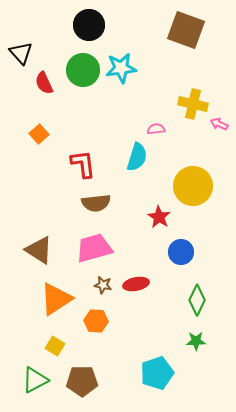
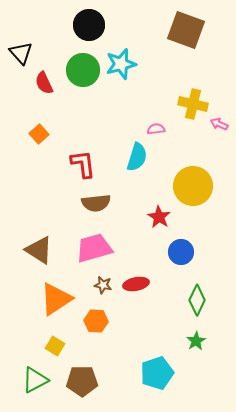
cyan star: moved 4 px up; rotated 8 degrees counterclockwise
green star: rotated 30 degrees counterclockwise
